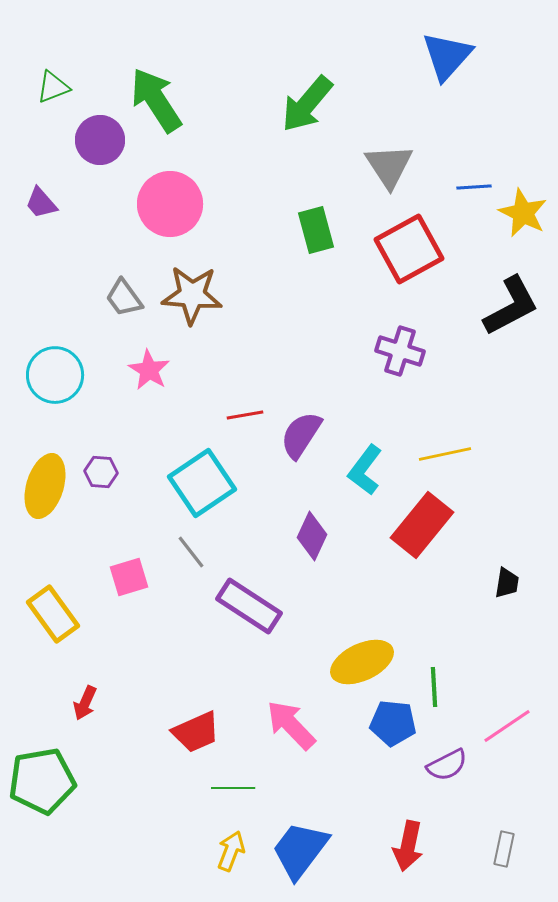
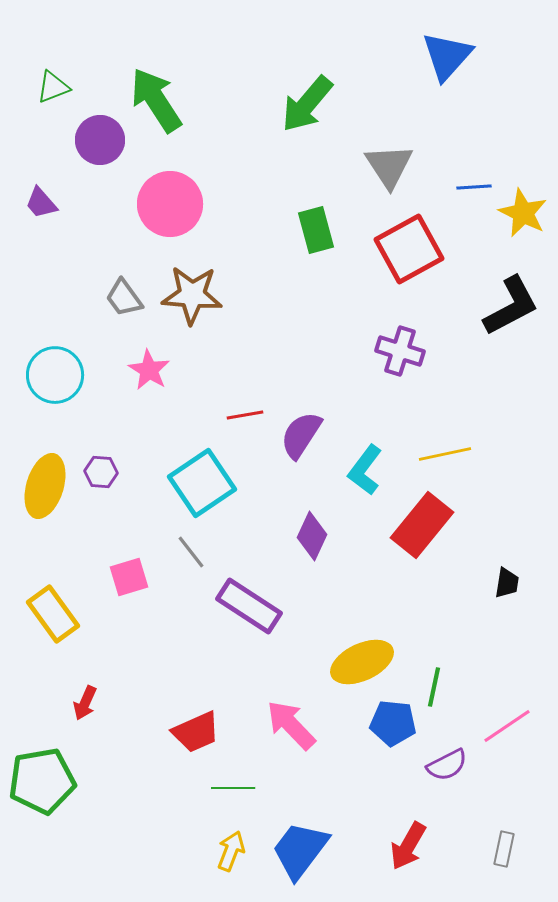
green line at (434, 687): rotated 15 degrees clockwise
red arrow at (408, 846): rotated 18 degrees clockwise
